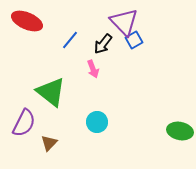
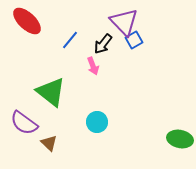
red ellipse: rotated 20 degrees clockwise
pink arrow: moved 3 px up
purple semicircle: rotated 100 degrees clockwise
green ellipse: moved 8 px down
brown triangle: rotated 30 degrees counterclockwise
